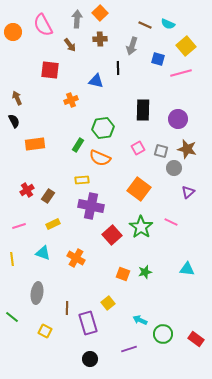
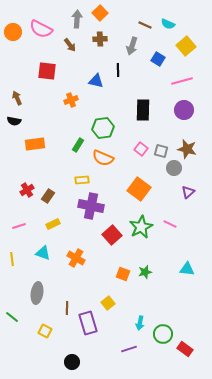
pink semicircle at (43, 25): moved 2 px left, 4 px down; rotated 35 degrees counterclockwise
blue square at (158, 59): rotated 16 degrees clockwise
black line at (118, 68): moved 2 px down
red square at (50, 70): moved 3 px left, 1 px down
pink line at (181, 73): moved 1 px right, 8 px down
purple circle at (178, 119): moved 6 px right, 9 px up
black semicircle at (14, 121): rotated 128 degrees clockwise
pink square at (138, 148): moved 3 px right, 1 px down; rotated 24 degrees counterclockwise
orange semicircle at (100, 158): moved 3 px right
pink line at (171, 222): moved 1 px left, 2 px down
green star at (141, 227): rotated 10 degrees clockwise
cyan arrow at (140, 320): moved 3 px down; rotated 104 degrees counterclockwise
red rectangle at (196, 339): moved 11 px left, 10 px down
black circle at (90, 359): moved 18 px left, 3 px down
